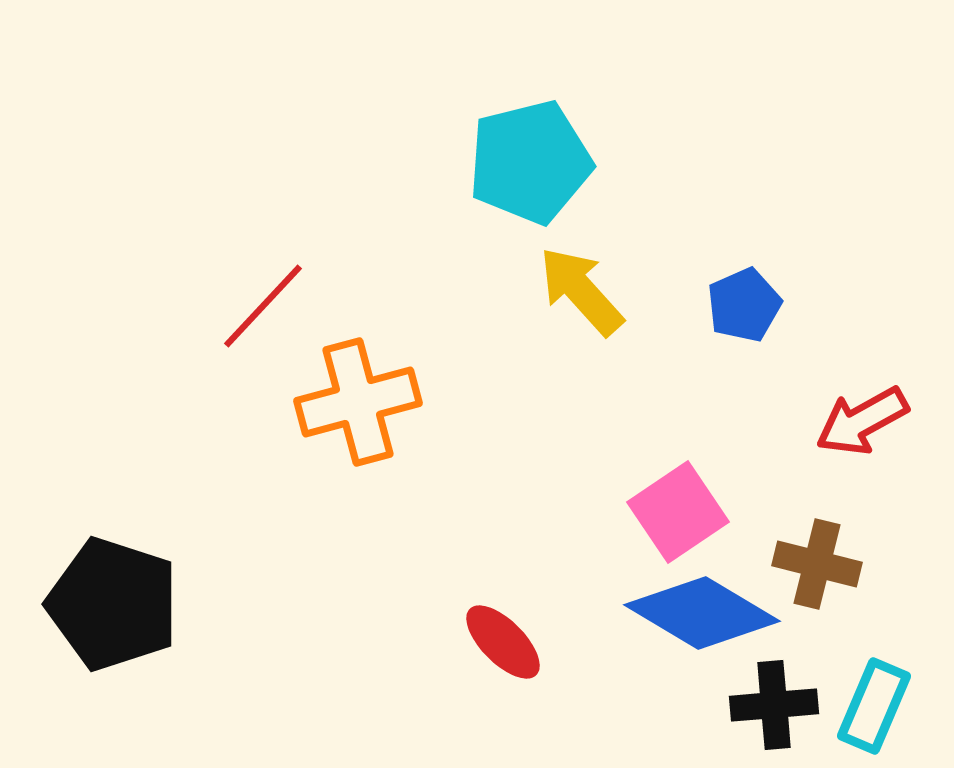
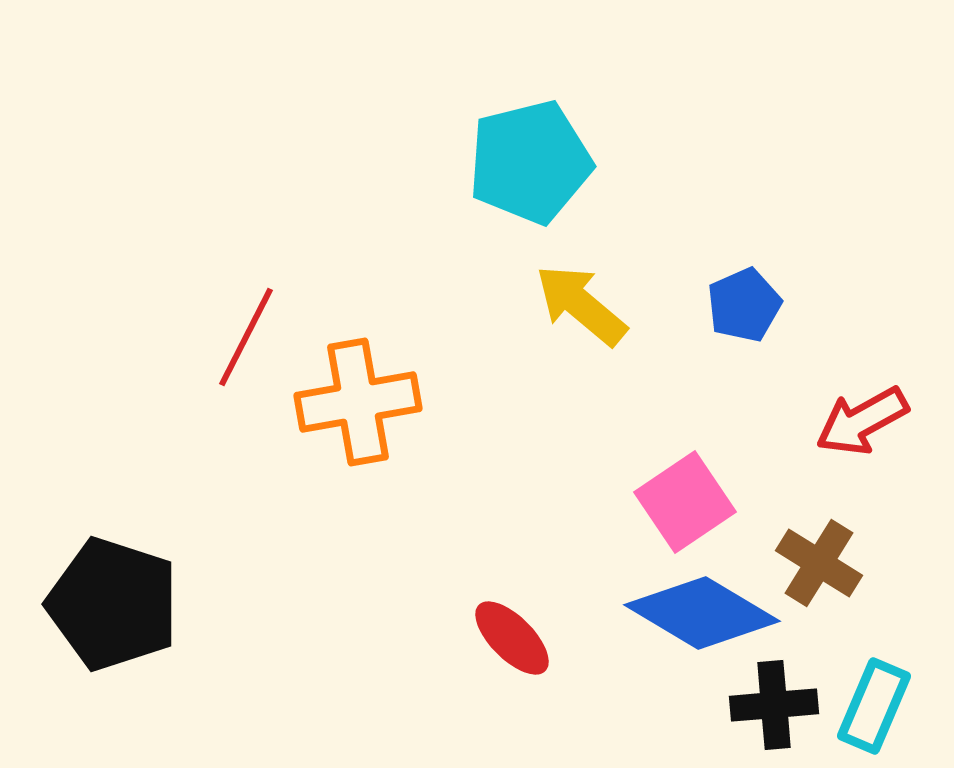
yellow arrow: moved 14 px down; rotated 8 degrees counterclockwise
red line: moved 17 px left, 31 px down; rotated 16 degrees counterclockwise
orange cross: rotated 5 degrees clockwise
pink square: moved 7 px right, 10 px up
brown cross: moved 2 px right, 1 px up; rotated 18 degrees clockwise
red ellipse: moved 9 px right, 4 px up
